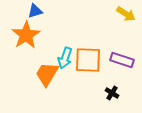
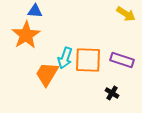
blue triangle: rotated 21 degrees clockwise
